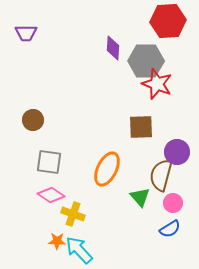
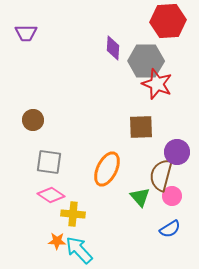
pink circle: moved 1 px left, 7 px up
yellow cross: rotated 15 degrees counterclockwise
